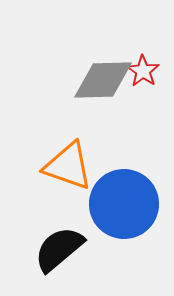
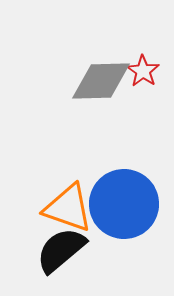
gray diamond: moved 2 px left, 1 px down
orange triangle: moved 42 px down
black semicircle: moved 2 px right, 1 px down
